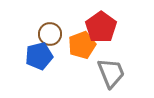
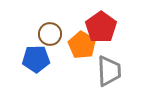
orange pentagon: rotated 20 degrees counterclockwise
blue pentagon: moved 3 px left, 3 px down; rotated 12 degrees clockwise
gray trapezoid: moved 2 px left, 2 px up; rotated 20 degrees clockwise
